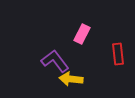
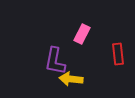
purple L-shape: rotated 132 degrees counterclockwise
